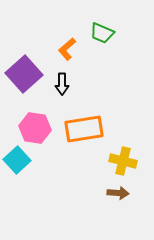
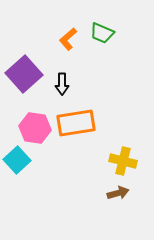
orange L-shape: moved 1 px right, 10 px up
orange rectangle: moved 8 px left, 6 px up
brown arrow: rotated 20 degrees counterclockwise
